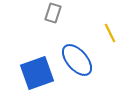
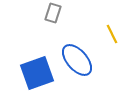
yellow line: moved 2 px right, 1 px down
